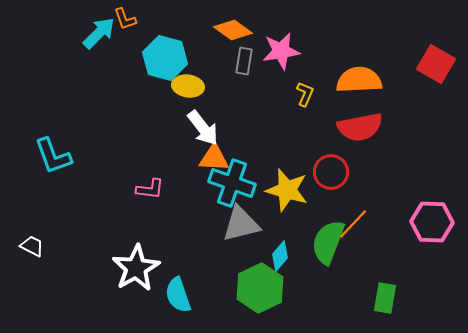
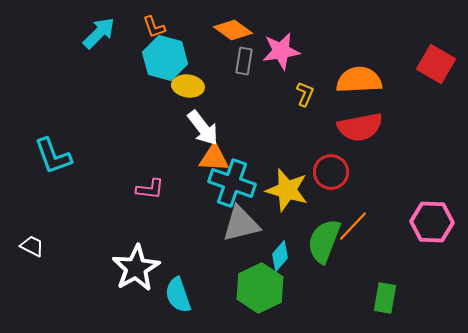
orange L-shape: moved 29 px right, 8 px down
orange line: moved 2 px down
green semicircle: moved 4 px left, 1 px up
